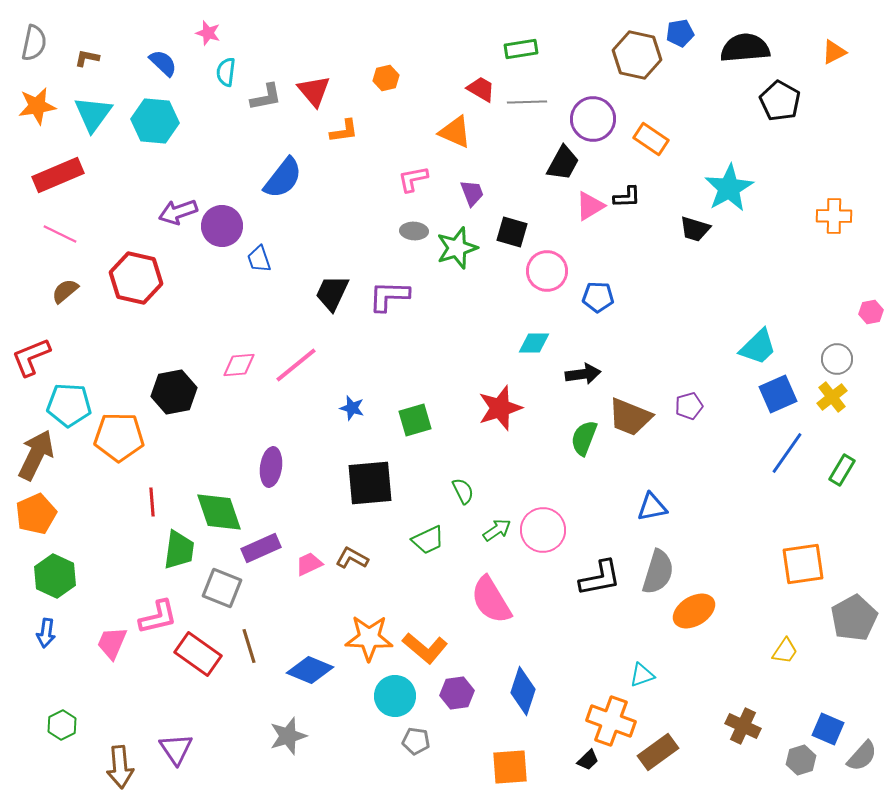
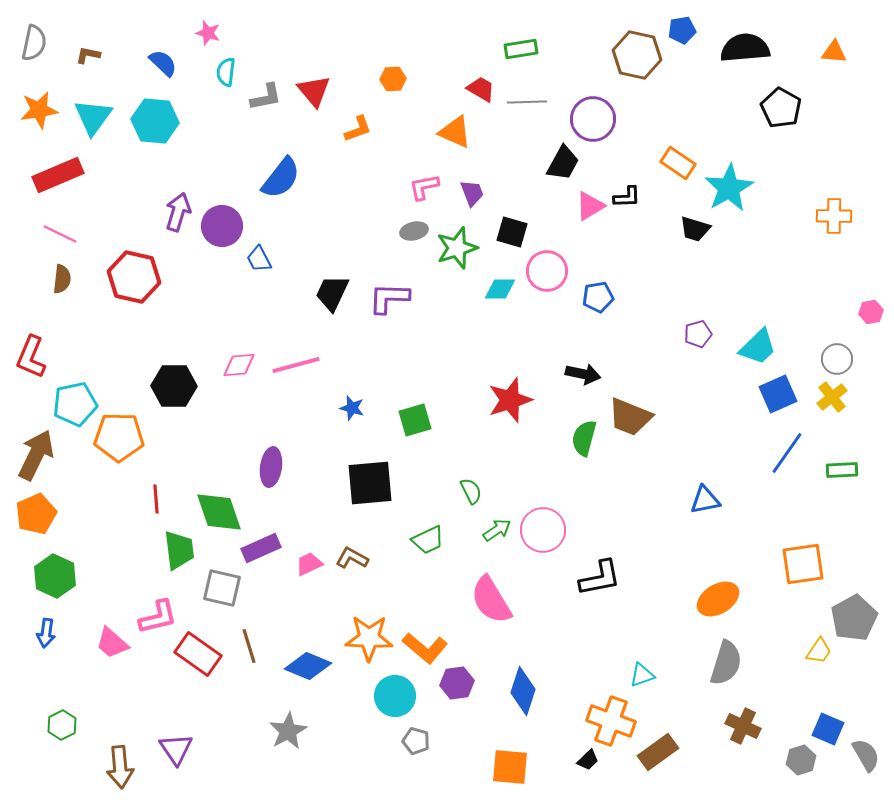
blue pentagon at (680, 33): moved 2 px right, 3 px up
orange triangle at (834, 52): rotated 32 degrees clockwise
brown L-shape at (87, 58): moved 1 px right, 3 px up
orange hexagon at (386, 78): moved 7 px right, 1 px down; rotated 10 degrees clockwise
black pentagon at (780, 101): moved 1 px right, 7 px down
orange star at (37, 106): moved 2 px right, 4 px down
cyan triangle at (93, 114): moved 3 px down
orange L-shape at (344, 131): moved 14 px right, 2 px up; rotated 12 degrees counterclockwise
orange rectangle at (651, 139): moved 27 px right, 24 px down
blue semicircle at (283, 178): moved 2 px left
pink L-shape at (413, 179): moved 11 px right, 8 px down
purple arrow at (178, 212): rotated 126 degrees clockwise
gray ellipse at (414, 231): rotated 16 degrees counterclockwise
blue trapezoid at (259, 259): rotated 8 degrees counterclockwise
red hexagon at (136, 278): moved 2 px left, 1 px up
brown semicircle at (65, 291): moved 3 px left, 12 px up; rotated 136 degrees clockwise
purple L-shape at (389, 296): moved 2 px down
blue pentagon at (598, 297): rotated 12 degrees counterclockwise
cyan diamond at (534, 343): moved 34 px left, 54 px up
red L-shape at (31, 357): rotated 45 degrees counterclockwise
pink line at (296, 365): rotated 24 degrees clockwise
black arrow at (583, 374): rotated 20 degrees clockwise
black hexagon at (174, 392): moved 6 px up; rotated 12 degrees clockwise
cyan pentagon at (69, 405): moved 6 px right, 1 px up; rotated 15 degrees counterclockwise
purple pentagon at (689, 406): moved 9 px right, 72 px up
red star at (500, 408): moved 10 px right, 8 px up
green semicircle at (584, 438): rotated 6 degrees counterclockwise
green rectangle at (842, 470): rotated 56 degrees clockwise
green semicircle at (463, 491): moved 8 px right
red line at (152, 502): moved 4 px right, 3 px up
blue triangle at (652, 507): moved 53 px right, 7 px up
green trapezoid at (179, 550): rotated 15 degrees counterclockwise
gray semicircle at (658, 572): moved 68 px right, 91 px down
gray square at (222, 588): rotated 9 degrees counterclockwise
orange ellipse at (694, 611): moved 24 px right, 12 px up
pink trapezoid at (112, 643): rotated 72 degrees counterclockwise
yellow trapezoid at (785, 651): moved 34 px right
blue diamond at (310, 670): moved 2 px left, 4 px up
purple hexagon at (457, 693): moved 10 px up
gray star at (288, 736): moved 5 px up; rotated 12 degrees counterclockwise
gray pentagon at (416, 741): rotated 8 degrees clockwise
gray semicircle at (862, 756): moved 4 px right, 1 px up; rotated 72 degrees counterclockwise
orange square at (510, 767): rotated 9 degrees clockwise
